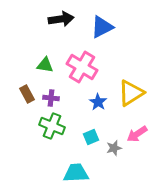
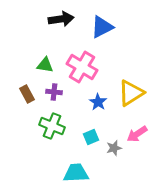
purple cross: moved 3 px right, 6 px up
